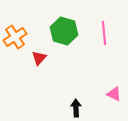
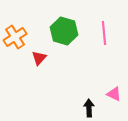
black arrow: moved 13 px right
